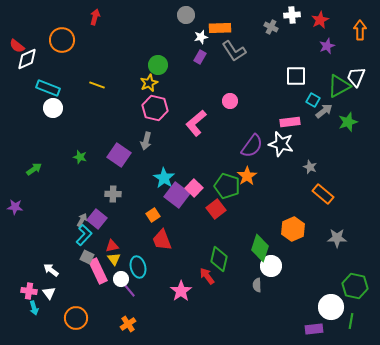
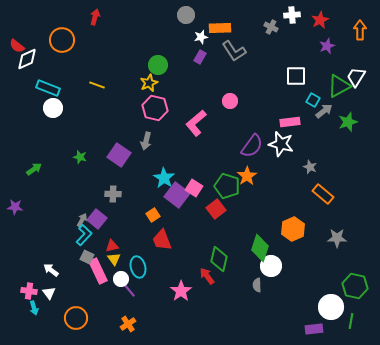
white trapezoid at (356, 77): rotated 10 degrees clockwise
pink square at (194, 188): rotated 12 degrees counterclockwise
